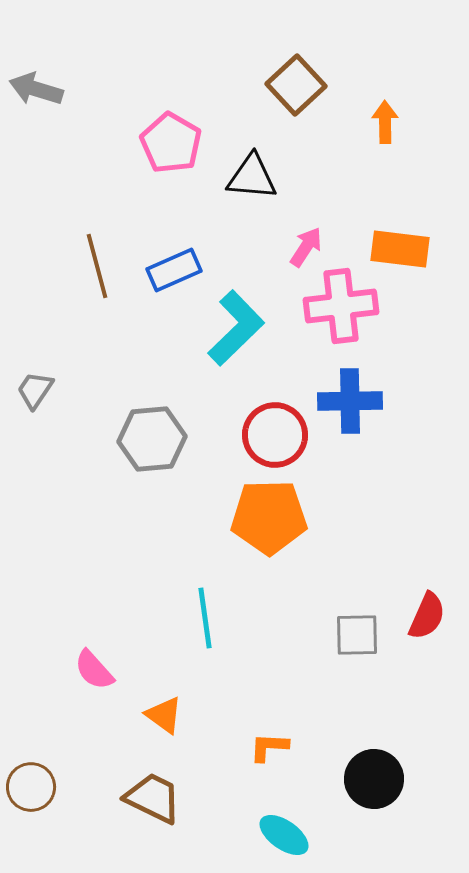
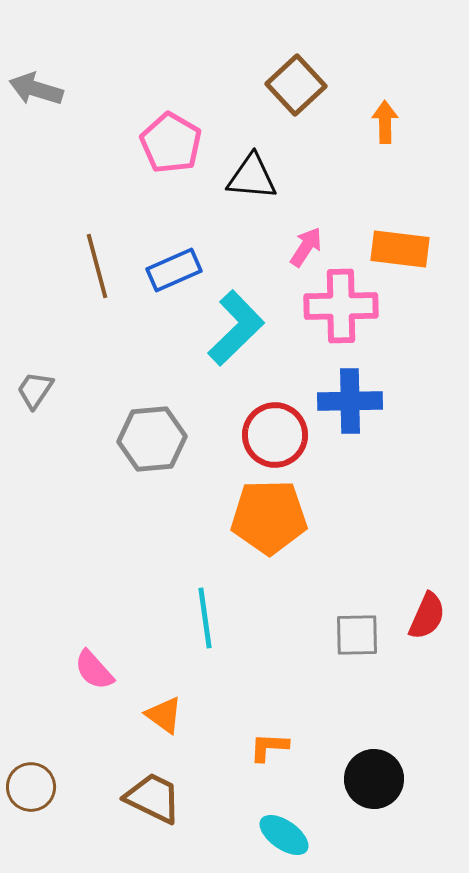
pink cross: rotated 6 degrees clockwise
